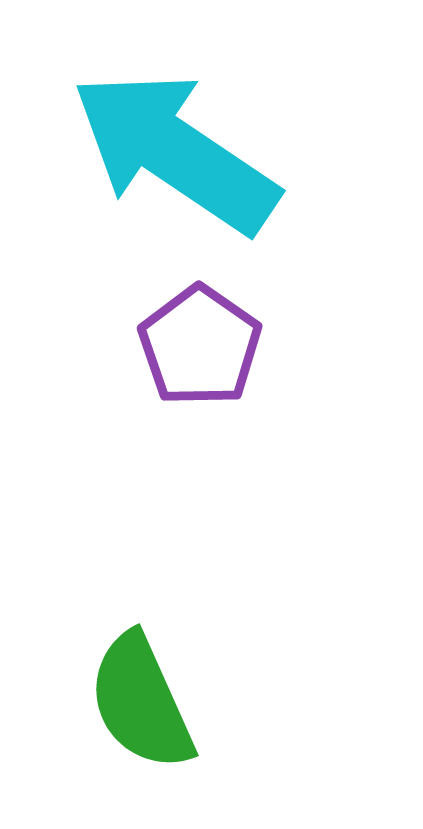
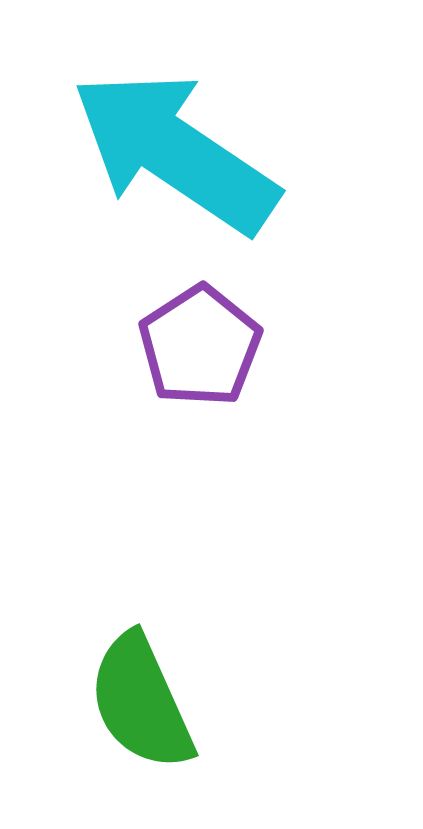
purple pentagon: rotated 4 degrees clockwise
